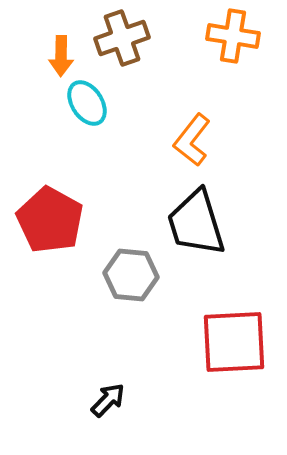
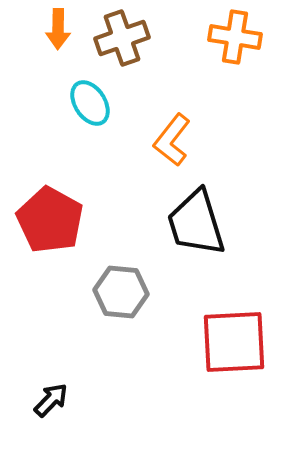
orange cross: moved 2 px right, 1 px down
orange arrow: moved 3 px left, 27 px up
cyan ellipse: moved 3 px right
orange L-shape: moved 20 px left
gray hexagon: moved 10 px left, 17 px down
black arrow: moved 57 px left
